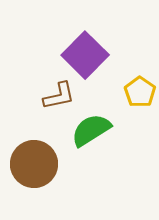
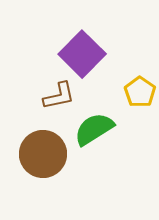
purple square: moved 3 px left, 1 px up
green semicircle: moved 3 px right, 1 px up
brown circle: moved 9 px right, 10 px up
